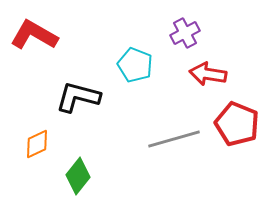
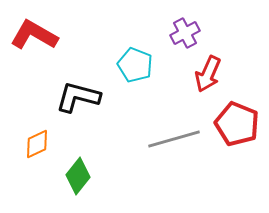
red arrow: rotated 75 degrees counterclockwise
